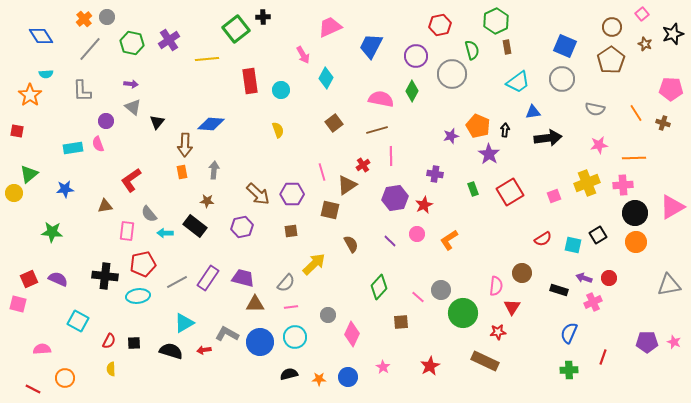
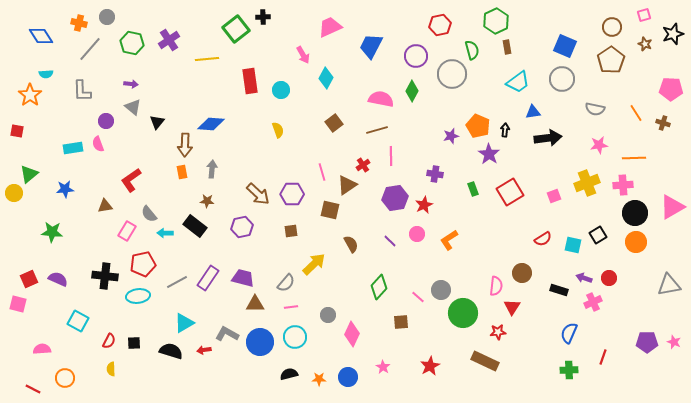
pink square at (642, 14): moved 2 px right, 1 px down; rotated 24 degrees clockwise
orange cross at (84, 19): moved 5 px left, 4 px down; rotated 35 degrees counterclockwise
gray arrow at (214, 170): moved 2 px left, 1 px up
pink rectangle at (127, 231): rotated 24 degrees clockwise
